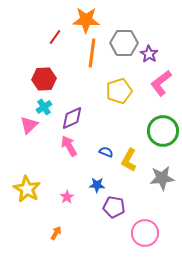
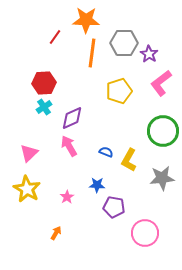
red hexagon: moved 4 px down
pink triangle: moved 28 px down
